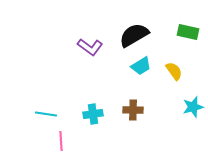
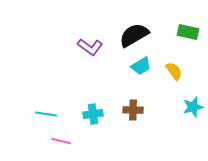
pink line: rotated 72 degrees counterclockwise
